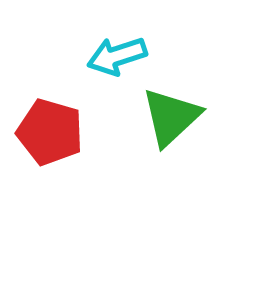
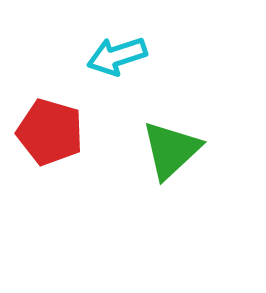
green triangle: moved 33 px down
